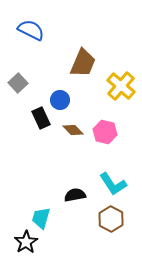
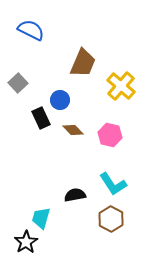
pink hexagon: moved 5 px right, 3 px down
